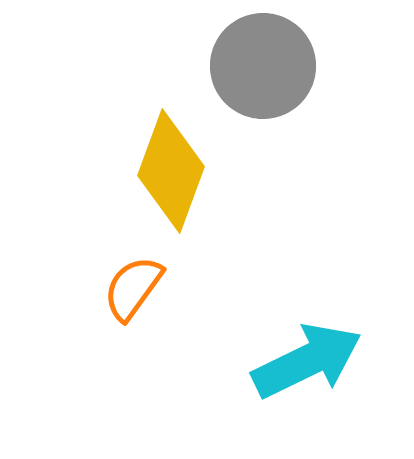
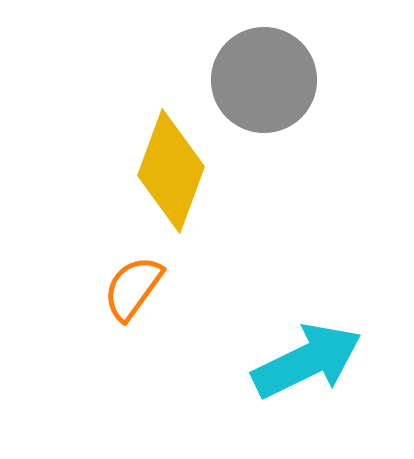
gray circle: moved 1 px right, 14 px down
